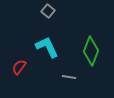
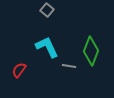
gray square: moved 1 px left, 1 px up
red semicircle: moved 3 px down
gray line: moved 11 px up
